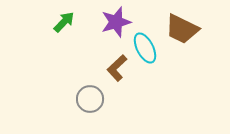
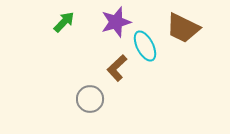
brown trapezoid: moved 1 px right, 1 px up
cyan ellipse: moved 2 px up
